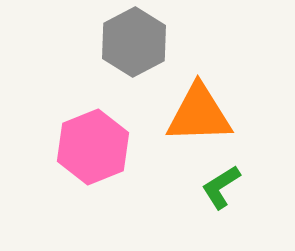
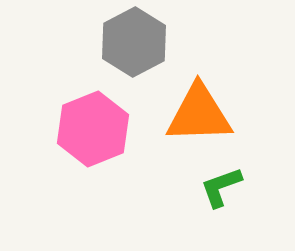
pink hexagon: moved 18 px up
green L-shape: rotated 12 degrees clockwise
